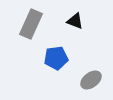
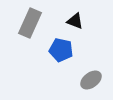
gray rectangle: moved 1 px left, 1 px up
blue pentagon: moved 5 px right, 8 px up; rotated 20 degrees clockwise
